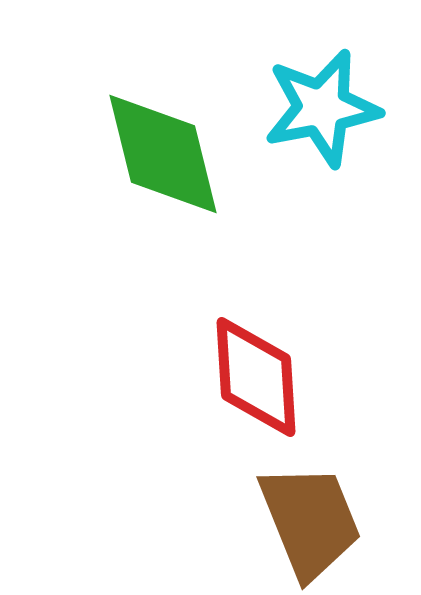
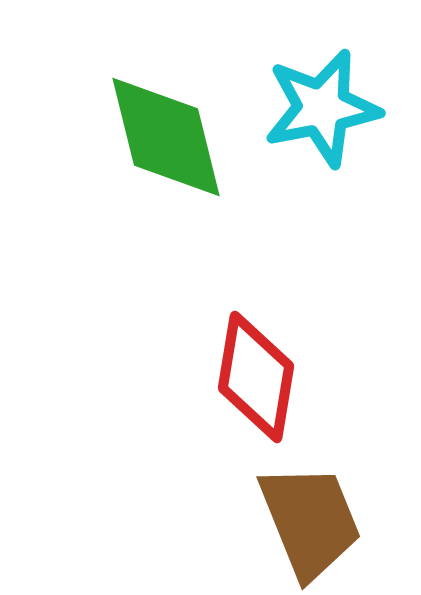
green diamond: moved 3 px right, 17 px up
red diamond: rotated 13 degrees clockwise
